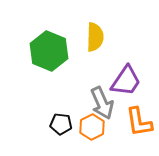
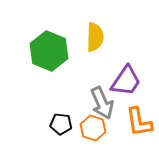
orange hexagon: moved 1 px right, 1 px down; rotated 15 degrees counterclockwise
